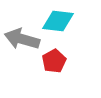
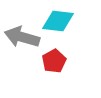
gray arrow: moved 2 px up
